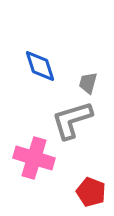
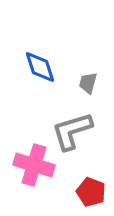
blue diamond: moved 1 px down
gray L-shape: moved 11 px down
pink cross: moved 7 px down
